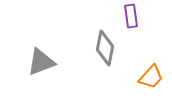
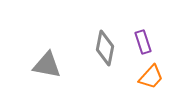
purple rectangle: moved 12 px right, 26 px down; rotated 10 degrees counterclockwise
gray triangle: moved 6 px right, 3 px down; rotated 32 degrees clockwise
